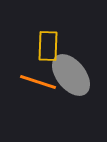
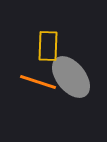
gray ellipse: moved 2 px down
